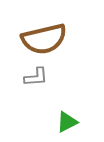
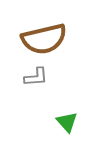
green triangle: rotated 45 degrees counterclockwise
